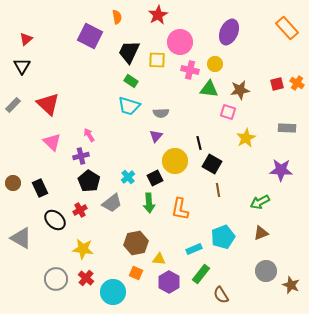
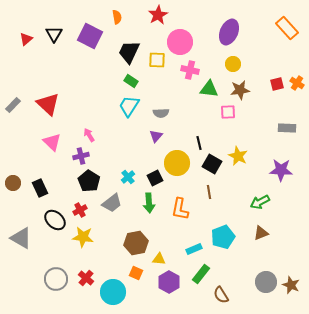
yellow circle at (215, 64): moved 18 px right
black triangle at (22, 66): moved 32 px right, 32 px up
cyan trapezoid at (129, 106): rotated 105 degrees clockwise
pink square at (228, 112): rotated 21 degrees counterclockwise
yellow star at (246, 138): moved 8 px left, 18 px down; rotated 18 degrees counterclockwise
yellow circle at (175, 161): moved 2 px right, 2 px down
brown line at (218, 190): moved 9 px left, 2 px down
yellow star at (83, 249): moved 12 px up
gray circle at (266, 271): moved 11 px down
